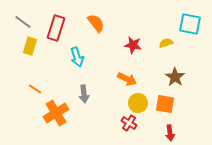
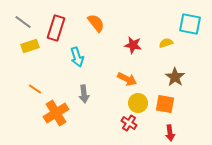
yellow rectangle: rotated 54 degrees clockwise
